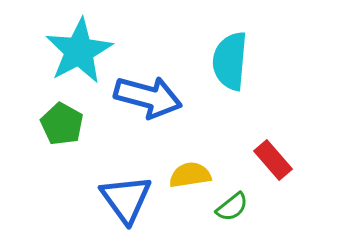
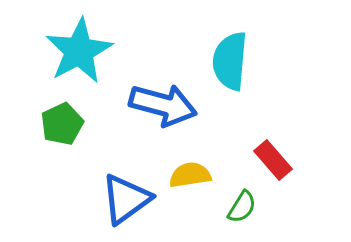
blue arrow: moved 15 px right, 8 px down
green pentagon: rotated 18 degrees clockwise
blue triangle: rotated 30 degrees clockwise
green semicircle: moved 10 px right; rotated 20 degrees counterclockwise
